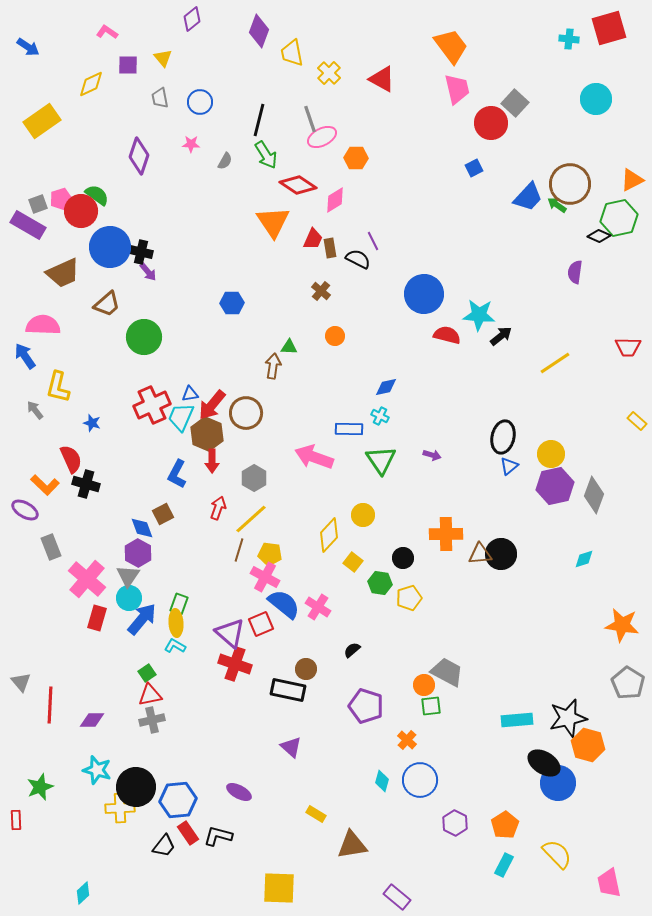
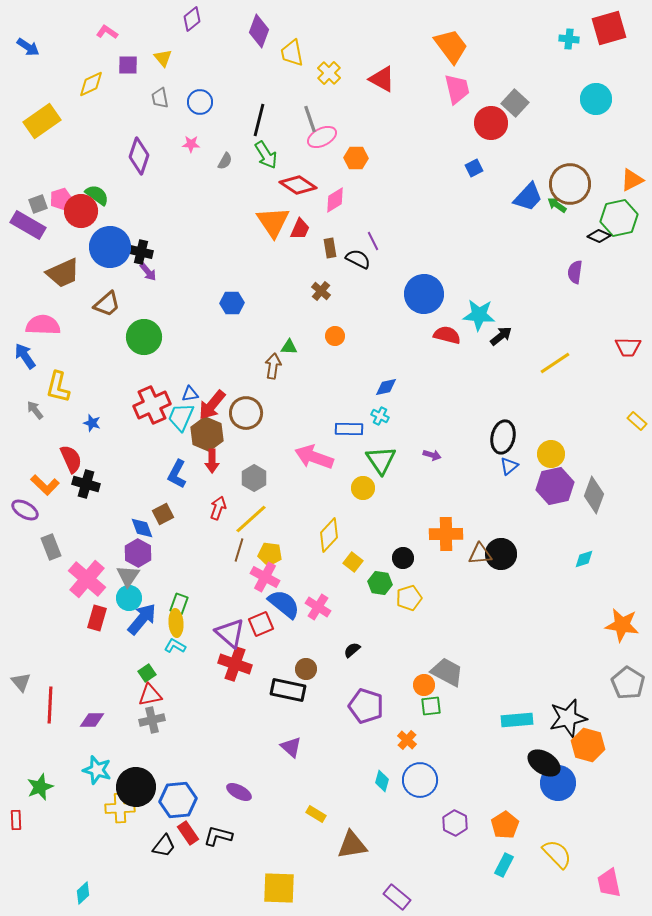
red trapezoid at (313, 239): moved 13 px left, 10 px up
yellow circle at (363, 515): moved 27 px up
